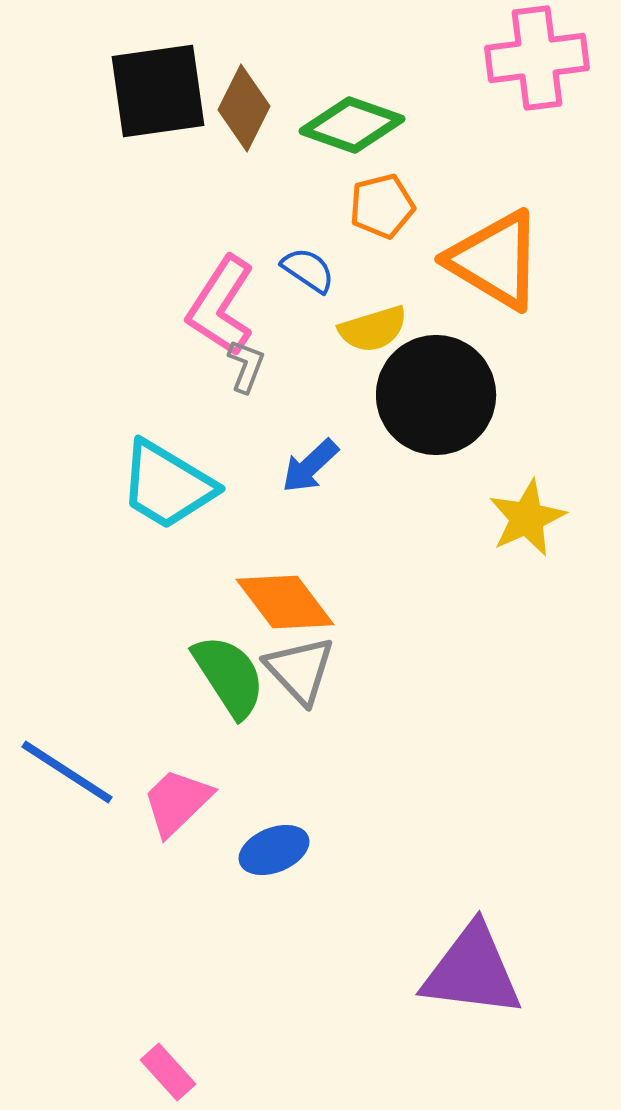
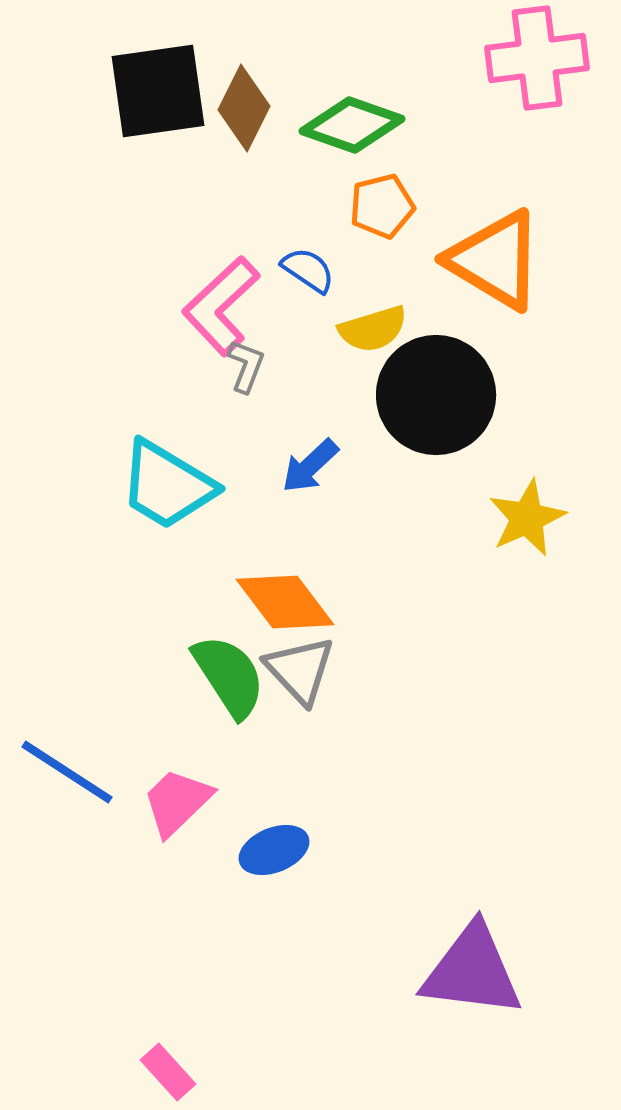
pink L-shape: rotated 14 degrees clockwise
